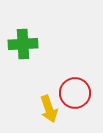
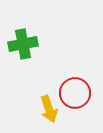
green cross: rotated 8 degrees counterclockwise
